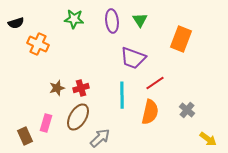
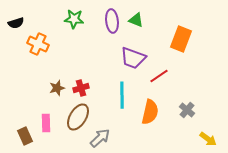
green triangle: moved 4 px left; rotated 35 degrees counterclockwise
red line: moved 4 px right, 7 px up
pink rectangle: rotated 18 degrees counterclockwise
